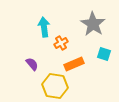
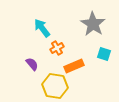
cyan arrow: moved 2 px left, 1 px down; rotated 30 degrees counterclockwise
orange cross: moved 4 px left, 5 px down
orange rectangle: moved 2 px down
